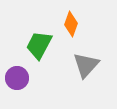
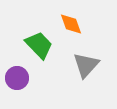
orange diamond: rotated 40 degrees counterclockwise
green trapezoid: rotated 108 degrees clockwise
